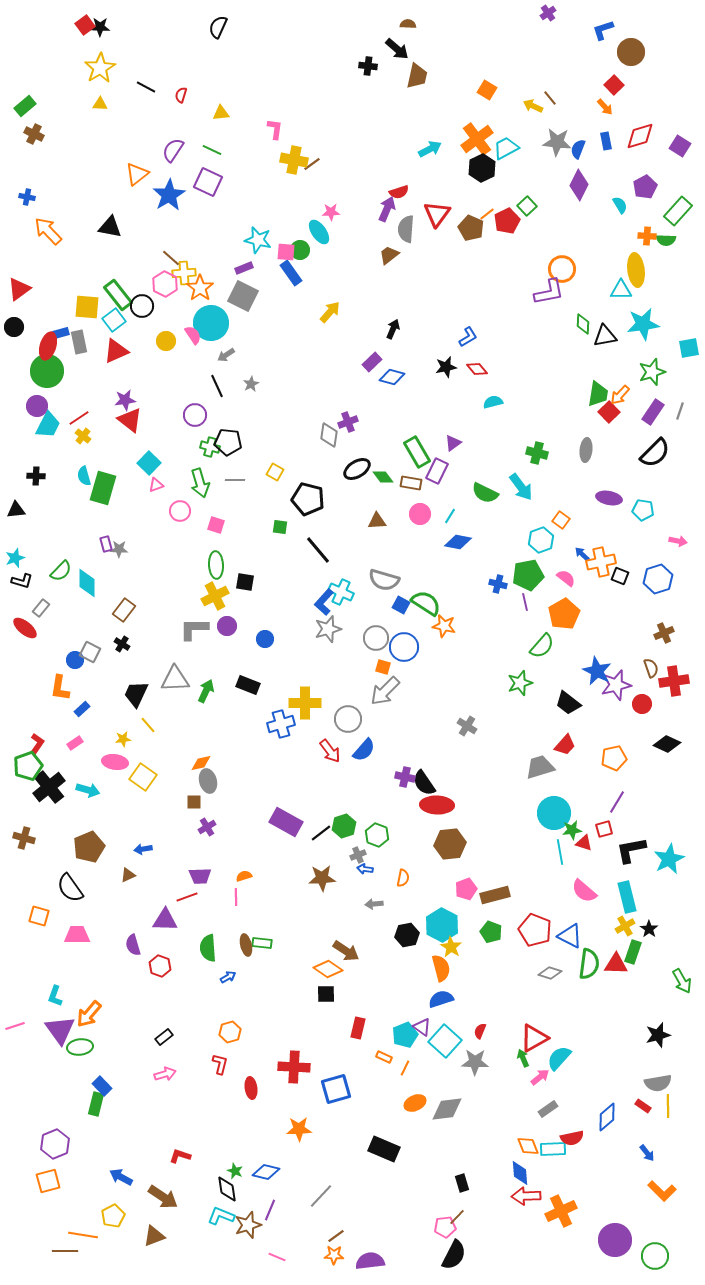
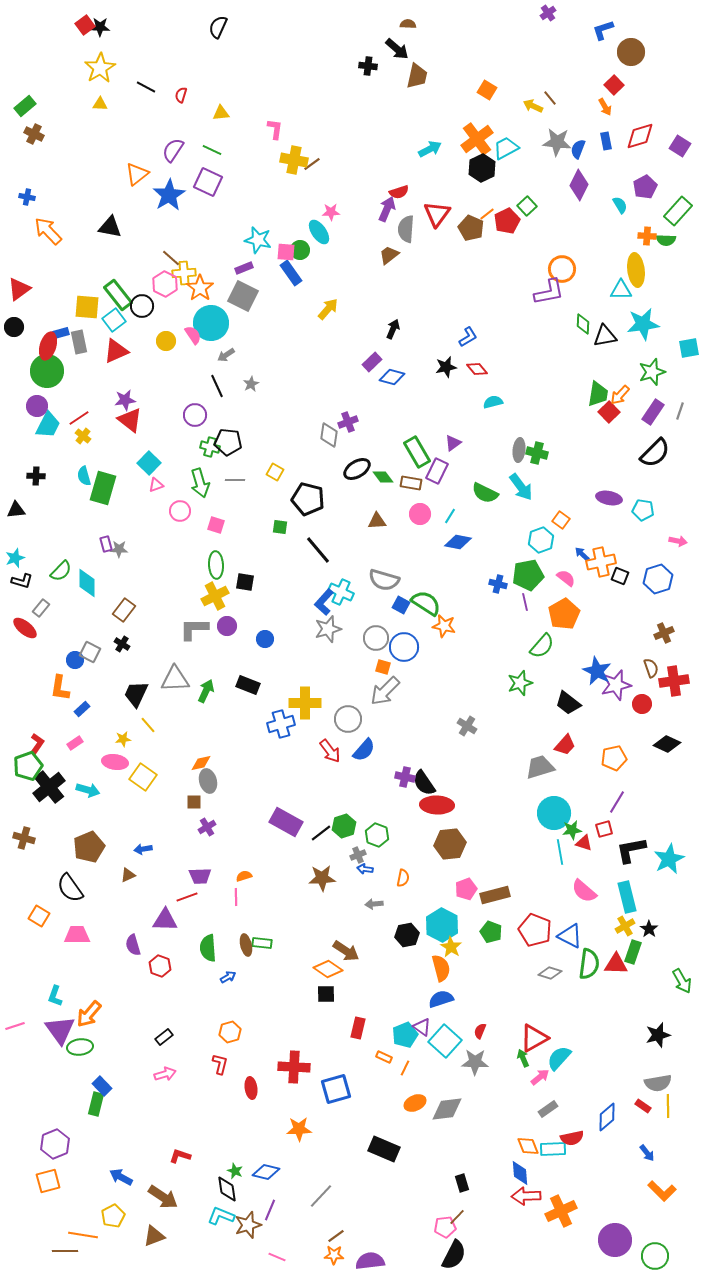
orange arrow at (605, 107): rotated 12 degrees clockwise
yellow arrow at (330, 312): moved 2 px left, 3 px up
gray ellipse at (586, 450): moved 67 px left
orange square at (39, 916): rotated 15 degrees clockwise
